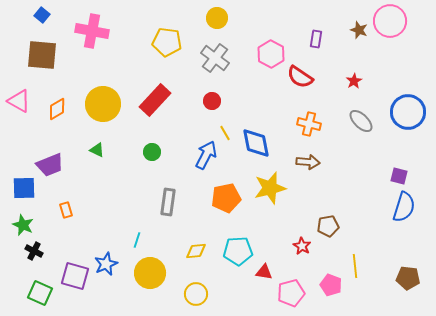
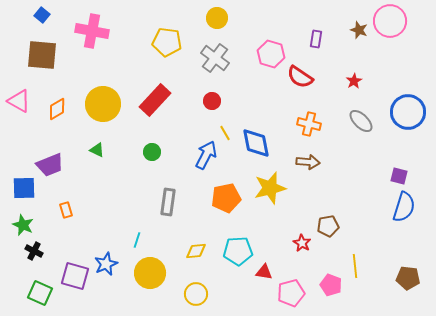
pink hexagon at (271, 54): rotated 12 degrees counterclockwise
red star at (302, 246): moved 3 px up
